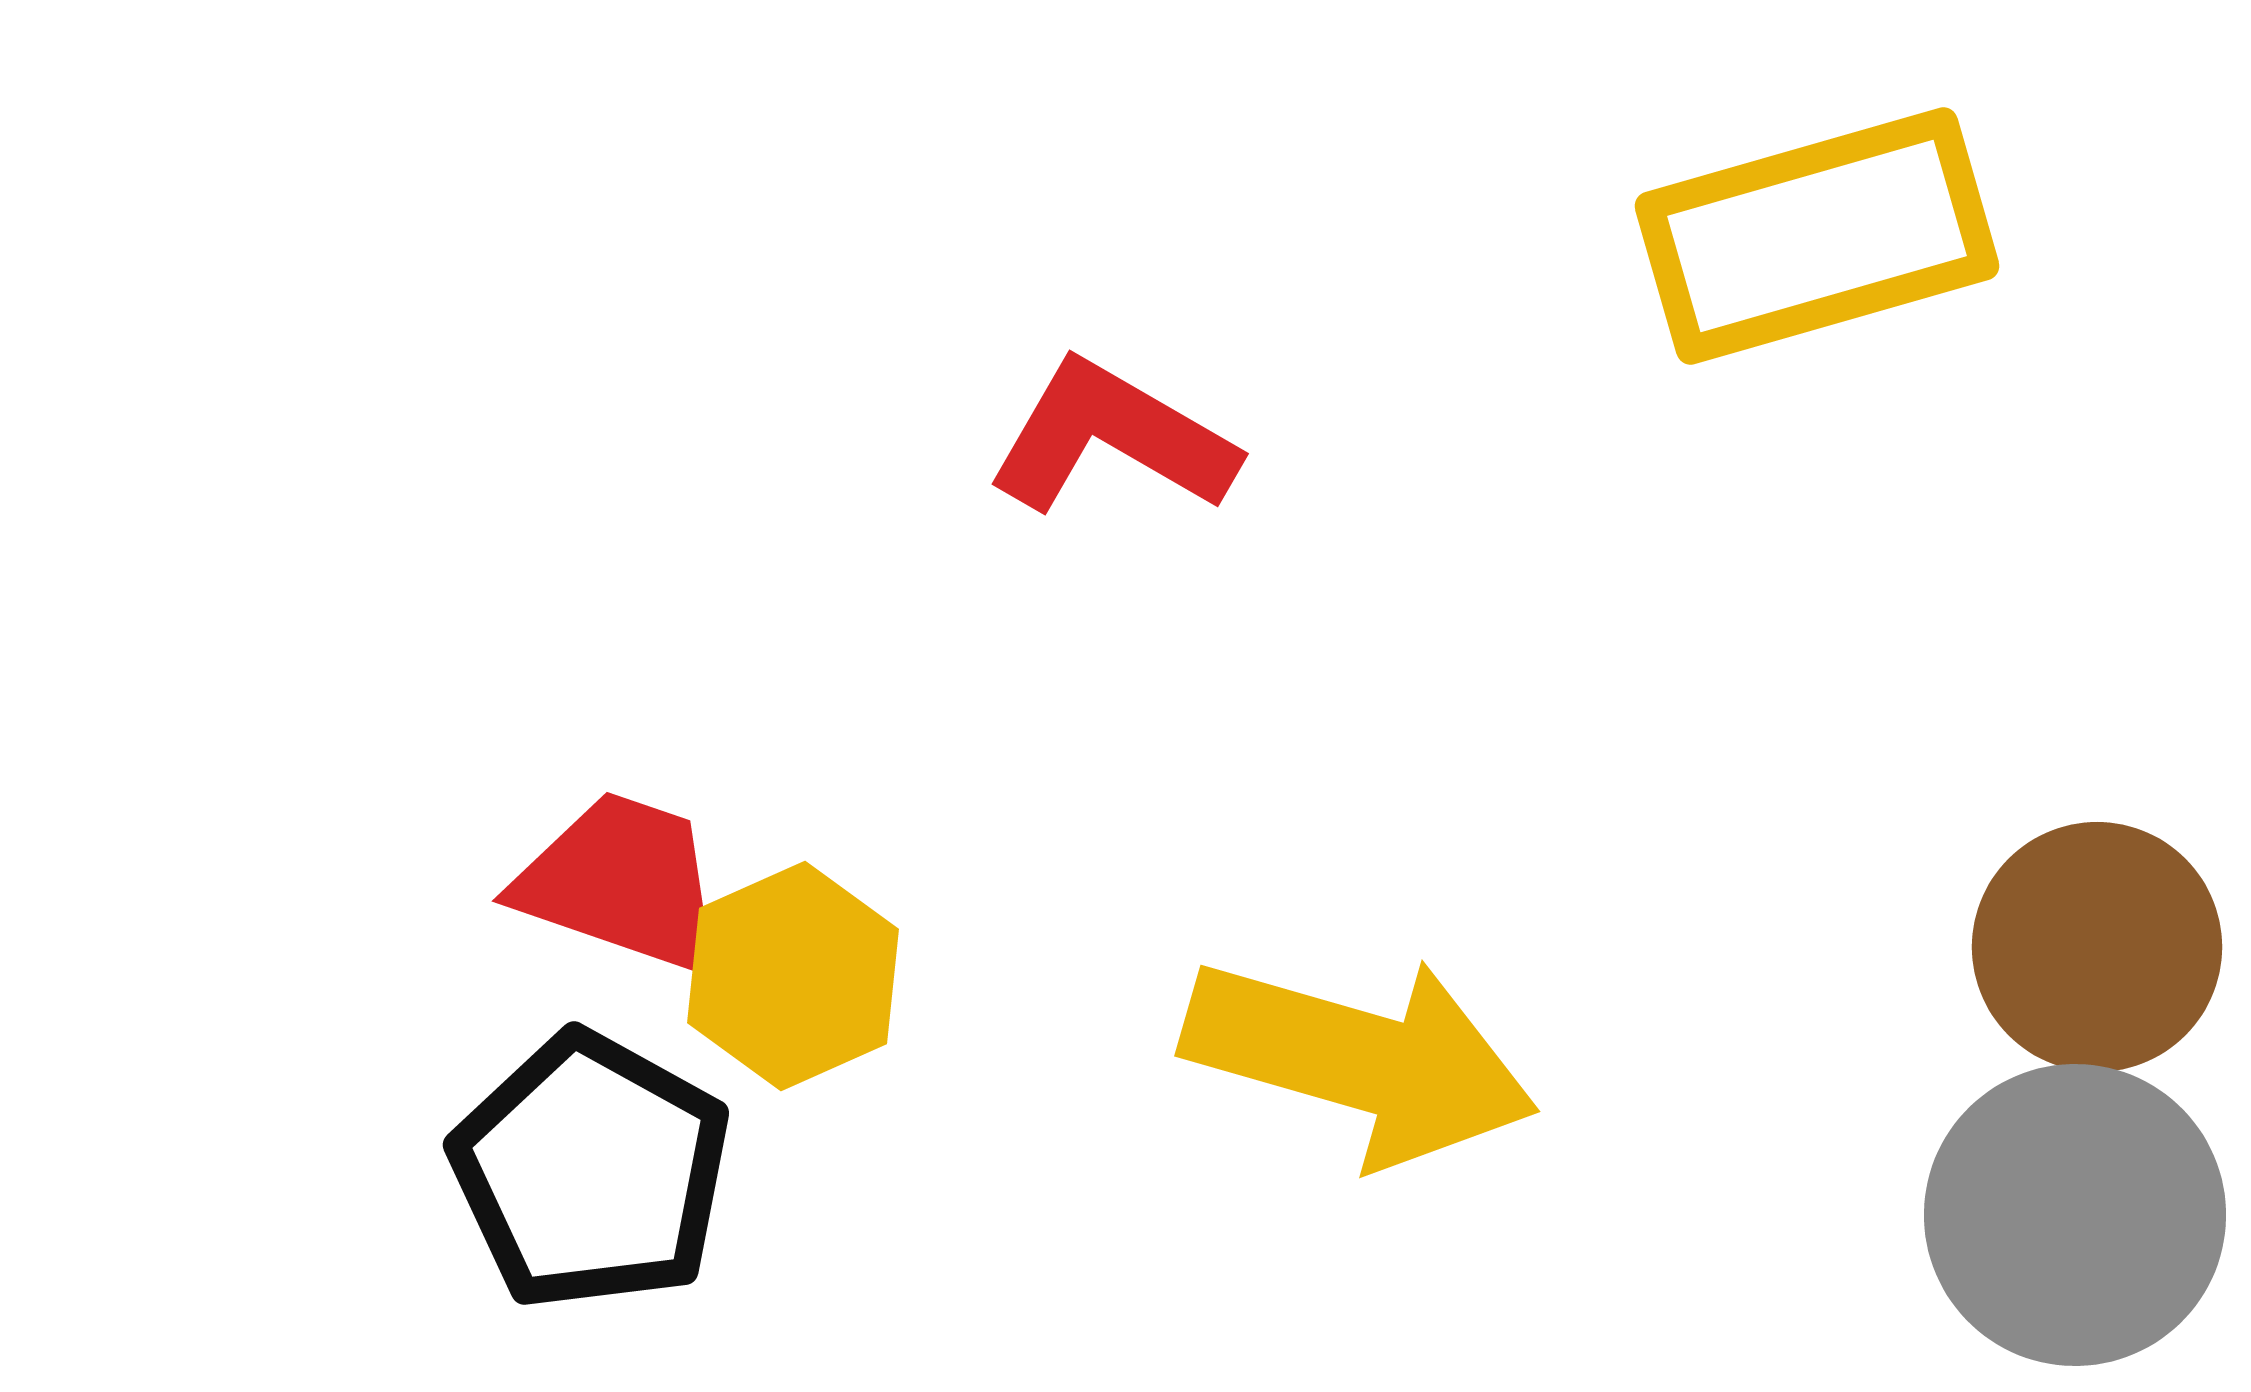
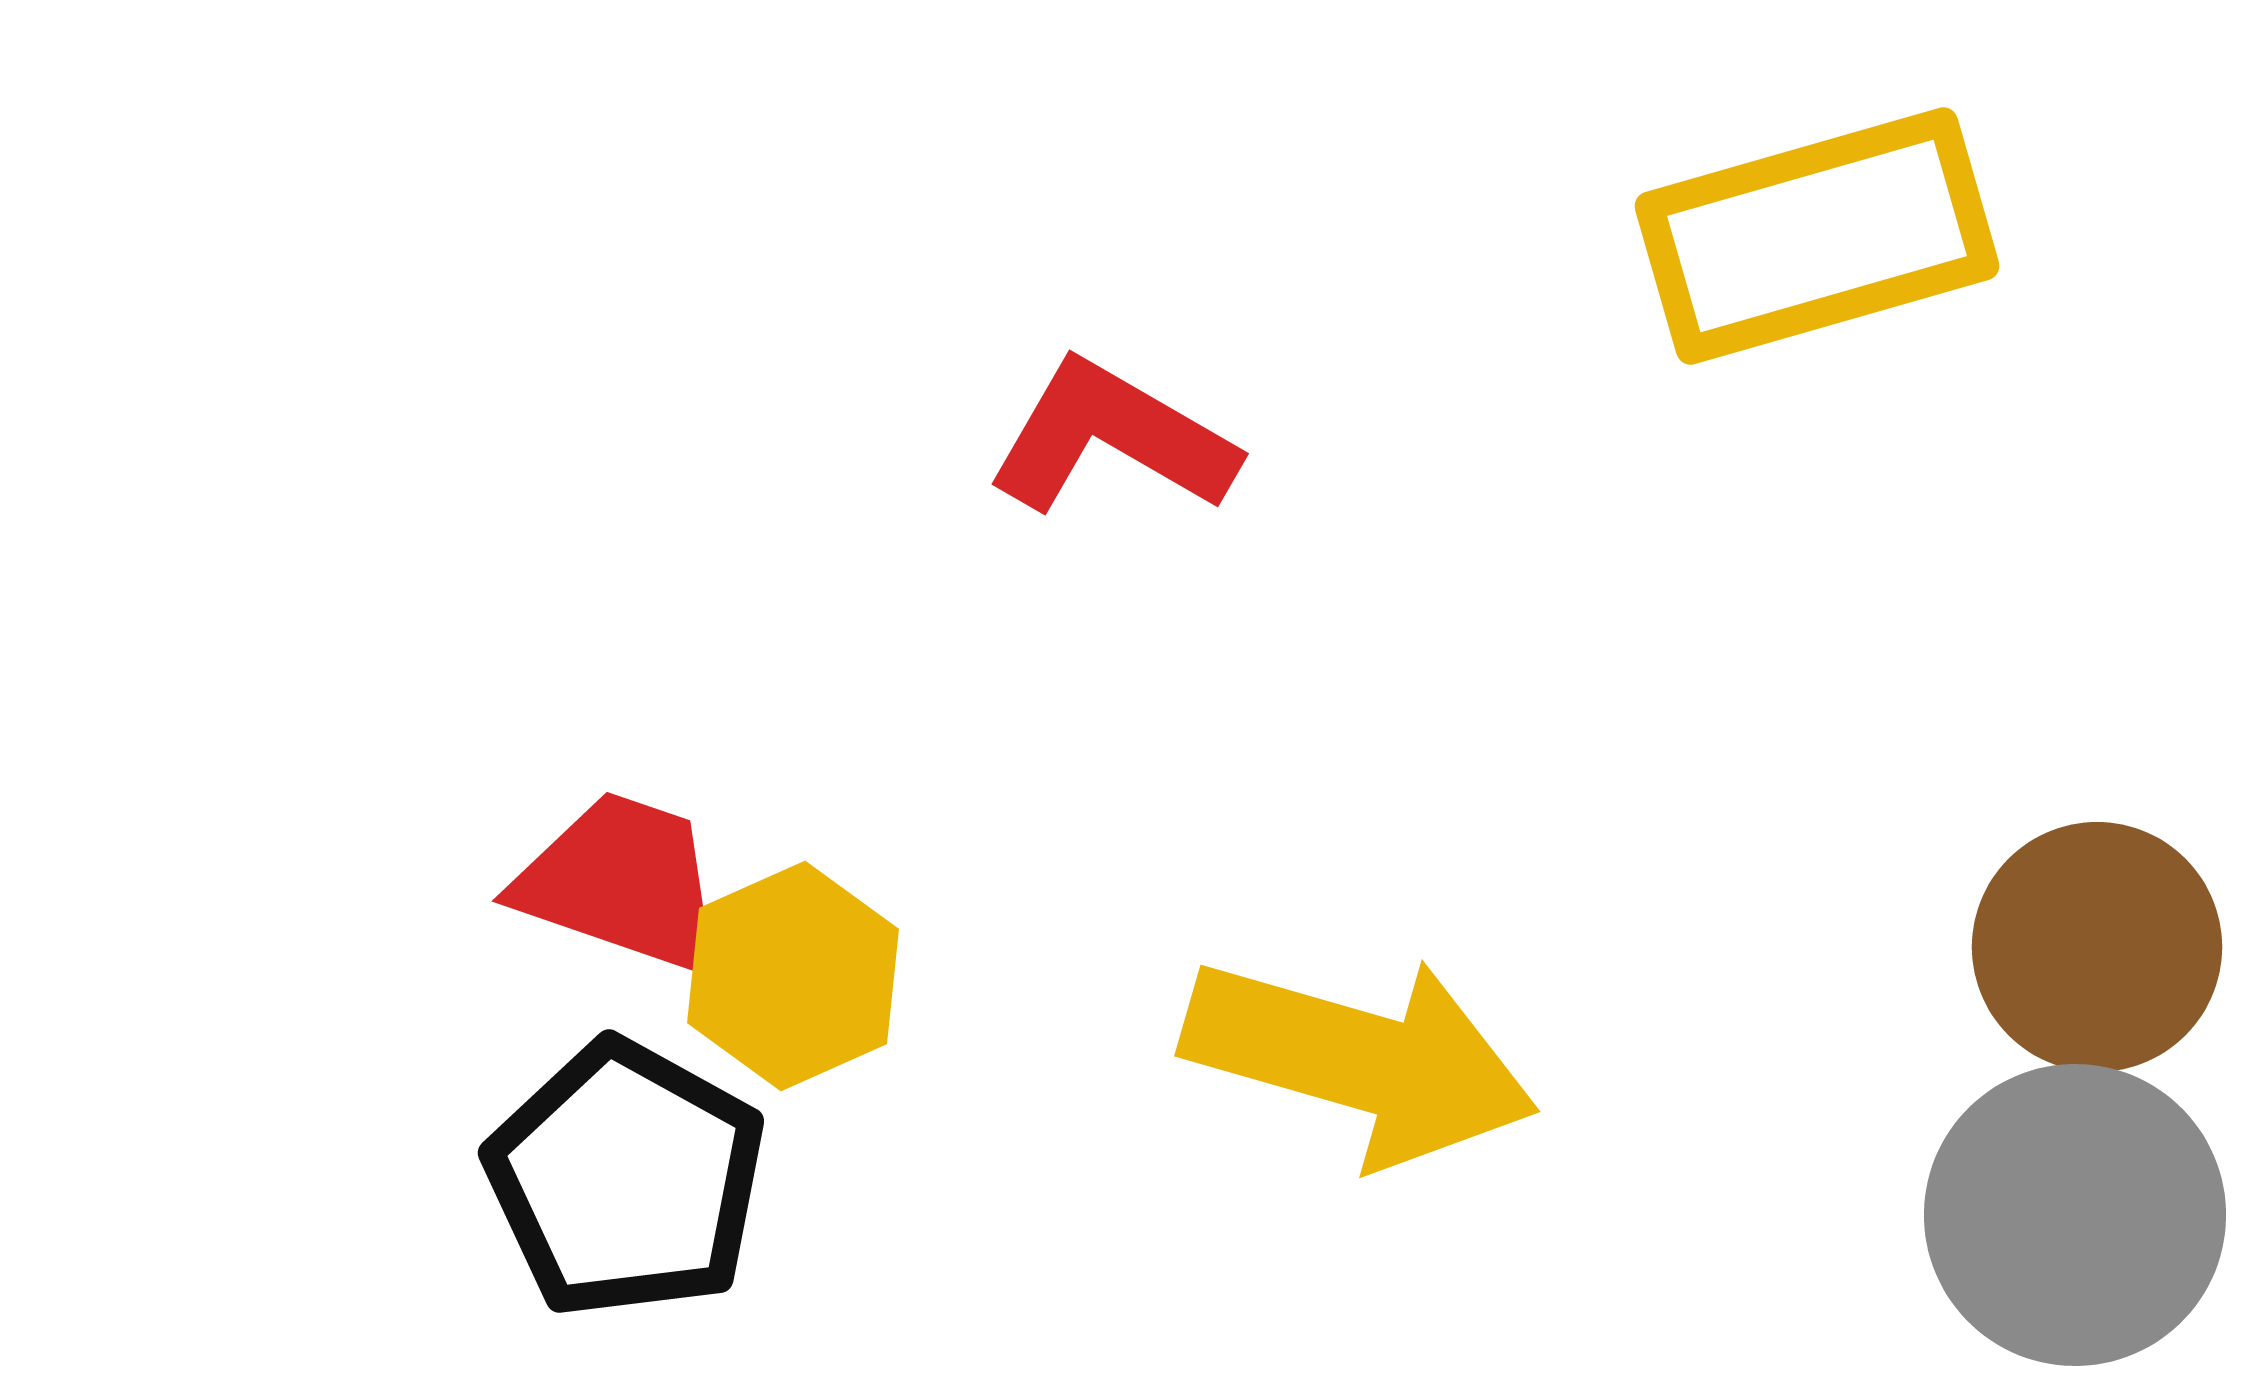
black pentagon: moved 35 px right, 8 px down
